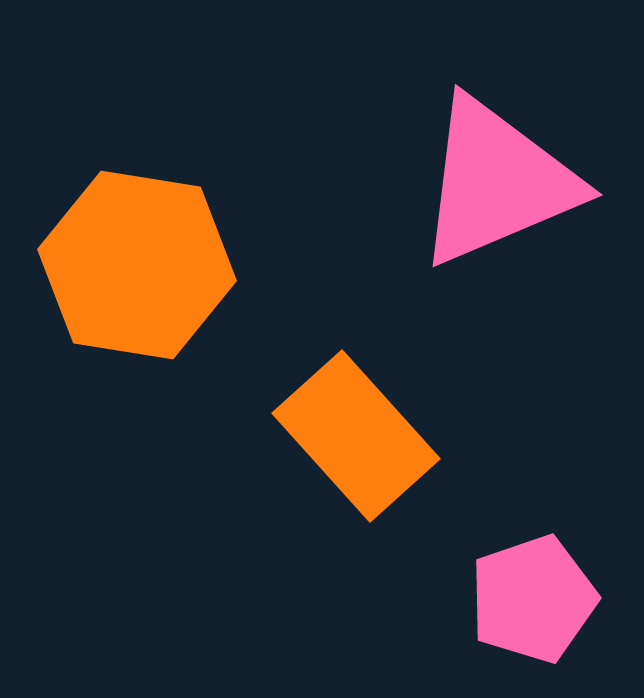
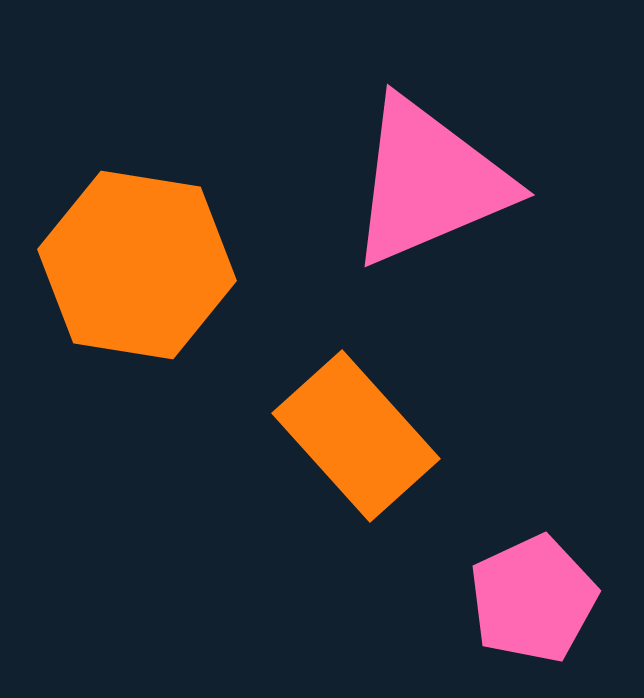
pink triangle: moved 68 px left
pink pentagon: rotated 6 degrees counterclockwise
